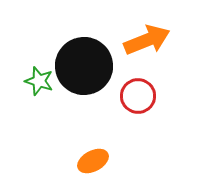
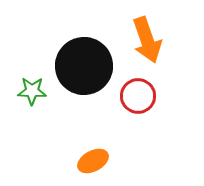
orange arrow: rotated 93 degrees clockwise
green star: moved 7 px left, 10 px down; rotated 16 degrees counterclockwise
